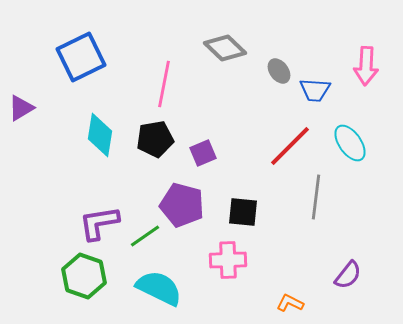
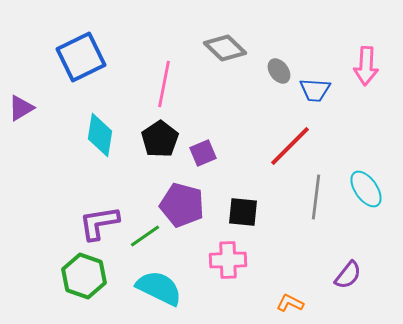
black pentagon: moved 5 px right; rotated 24 degrees counterclockwise
cyan ellipse: moved 16 px right, 46 px down
